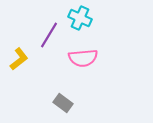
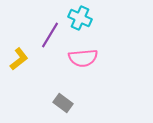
purple line: moved 1 px right
